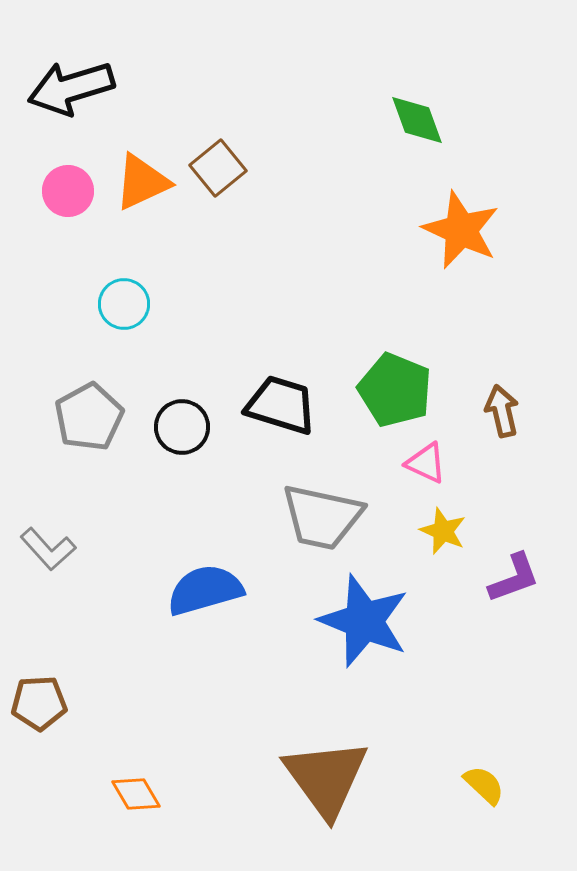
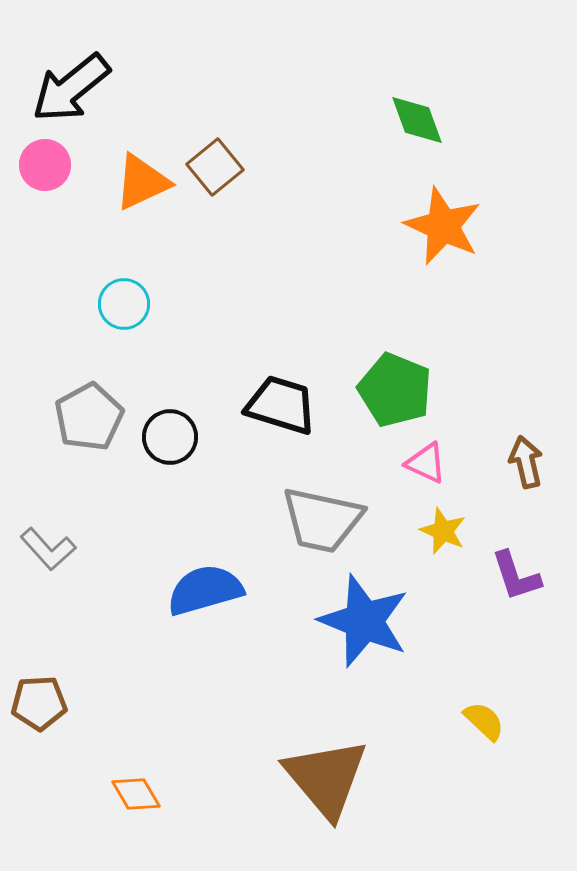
black arrow: rotated 22 degrees counterclockwise
brown square: moved 3 px left, 1 px up
pink circle: moved 23 px left, 26 px up
orange star: moved 18 px left, 4 px up
brown arrow: moved 24 px right, 51 px down
black circle: moved 12 px left, 10 px down
gray trapezoid: moved 3 px down
purple L-shape: moved 2 px right, 2 px up; rotated 92 degrees clockwise
brown triangle: rotated 4 degrees counterclockwise
yellow semicircle: moved 64 px up
